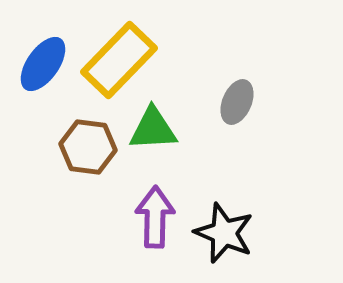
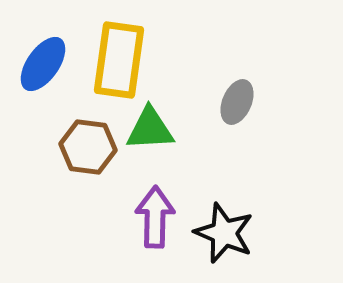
yellow rectangle: rotated 36 degrees counterclockwise
green triangle: moved 3 px left
